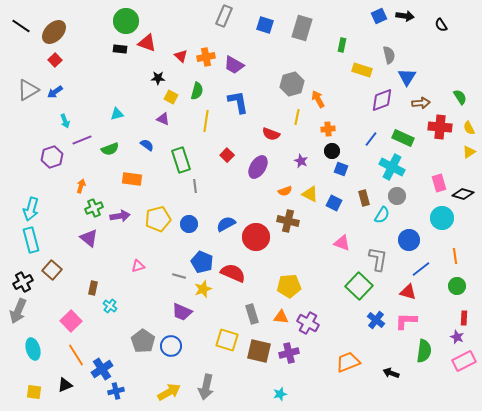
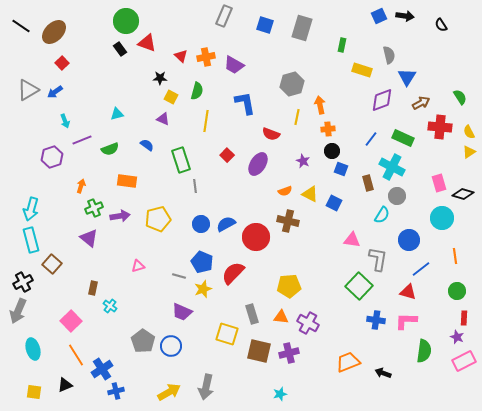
black rectangle at (120, 49): rotated 48 degrees clockwise
red square at (55, 60): moved 7 px right, 3 px down
black star at (158, 78): moved 2 px right
orange arrow at (318, 99): moved 2 px right, 6 px down; rotated 18 degrees clockwise
blue L-shape at (238, 102): moved 7 px right, 1 px down
brown arrow at (421, 103): rotated 24 degrees counterclockwise
yellow semicircle at (469, 128): moved 4 px down
purple star at (301, 161): moved 2 px right
purple ellipse at (258, 167): moved 3 px up
orange rectangle at (132, 179): moved 5 px left, 2 px down
brown rectangle at (364, 198): moved 4 px right, 15 px up
blue circle at (189, 224): moved 12 px right
pink triangle at (342, 243): moved 10 px right, 3 px up; rotated 12 degrees counterclockwise
brown square at (52, 270): moved 6 px up
red semicircle at (233, 273): rotated 70 degrees counterclockwise
green circle at (457, 286): moved 5 px down
blue cross at (376, 320): rotated 30 degrees counterclockwise
yellow square at (227, 340): moved 6 px up
black arrow at (391, 373): moved 8 px left
